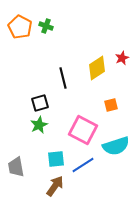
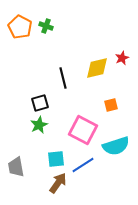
yellow diamond: rotated 20 degrees clockwise
brown arrow: moved 3 px right, 3 px up
